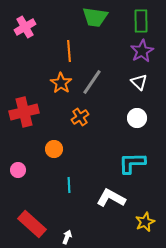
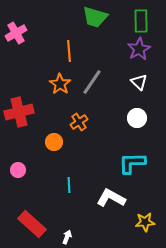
green trapezoid: rotated 8 degrees clockwise
pink cross: moved 9 px left, 6 px down
purple star: moved 3 px left, 2 px up
orange star: moved 1 px left, 1 px down
red cross: moved 5 px left
orange cross: moved 1 px left, 5 px down
orange circle: moved 7 px up
yellow star: rotated 18 degrees clockwise
